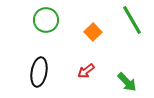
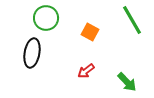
green circle: moved 2 px up
orange square: moved 3 px left; rotated 18 degrees counterclockwise
black ellipse: moved 7 px left, 19 px up
